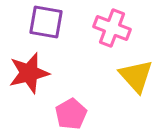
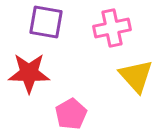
pink cross: rotated 33 degrees counterclockwise
red star: rotated 15 degrees clockwise
